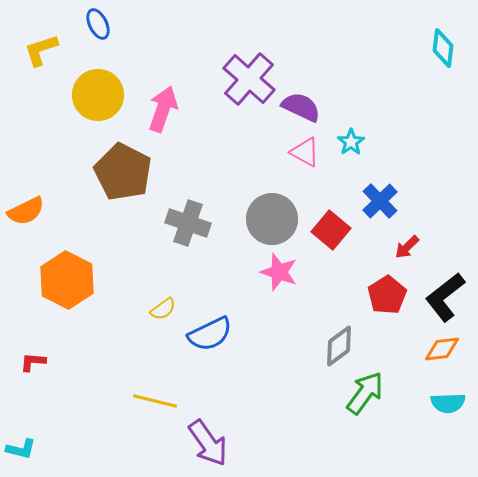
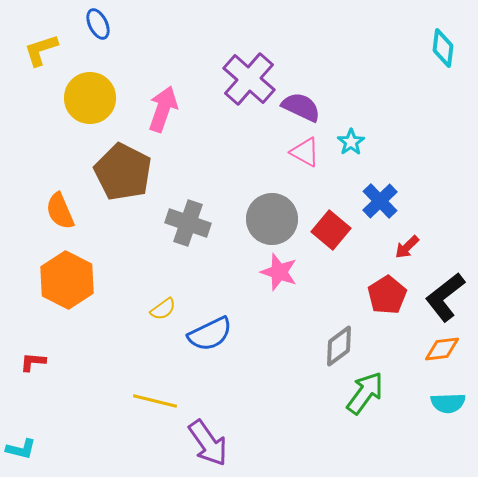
yellow circle: moved 8 px left, 3 px down
orange semicircle: moved 34 px right; rotated 93 degrees clockwise
